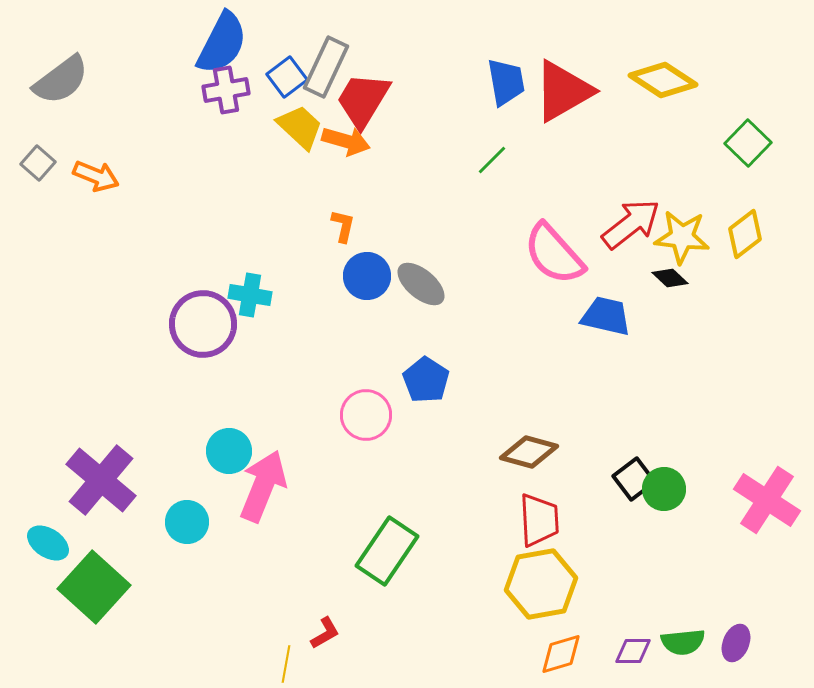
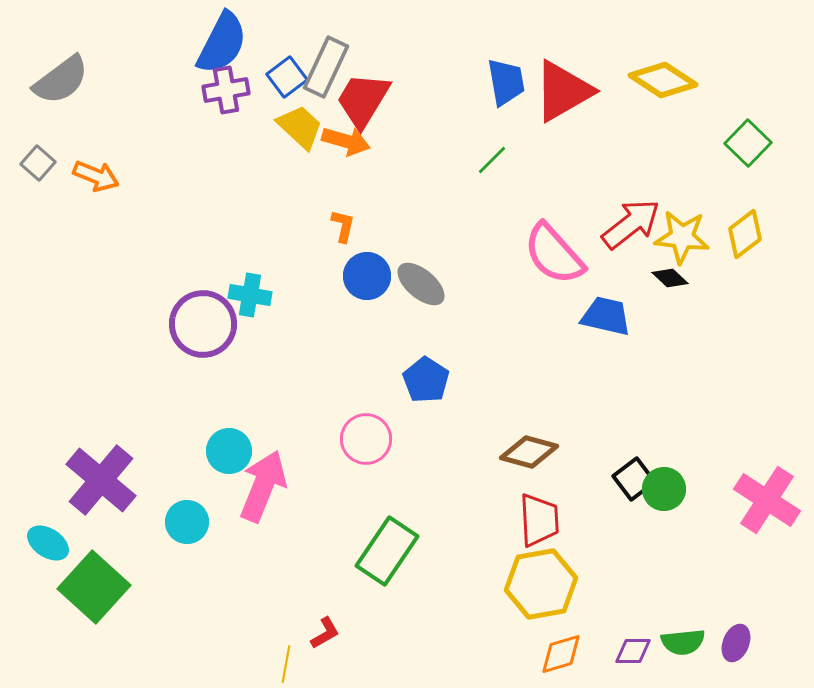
pink circle at (366, 415): moved 24 px down
